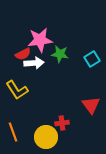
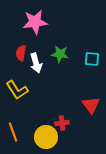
pink star: moved 5 px left, 18 px up
red semicircle: moved 2 px left, 1 px up; rotated 126 degrees clockwise
cyan square: rotated 35 degrees clockwise
white arrow: moved 2 px right; rotated 78 degrees clockwise
